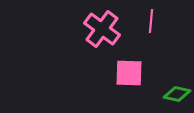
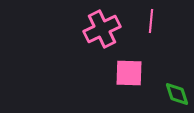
pink cross: rotated 27 degrees clockwise
green diamond: rotated 60 degrees clockwise
